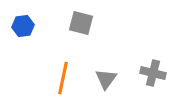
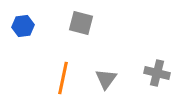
gray cross: moved 4 px right
